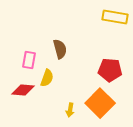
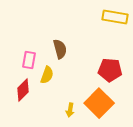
yellow semicircle: moved 3 px up
red diamond: rotated 50 degrees counterclockwise
orange square: moved 1 px left
